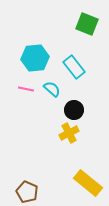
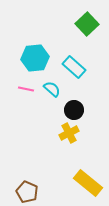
green square: rotated 25 degrees clockwise
cyan rectangle: rotated 10 degrees counterclockwise
